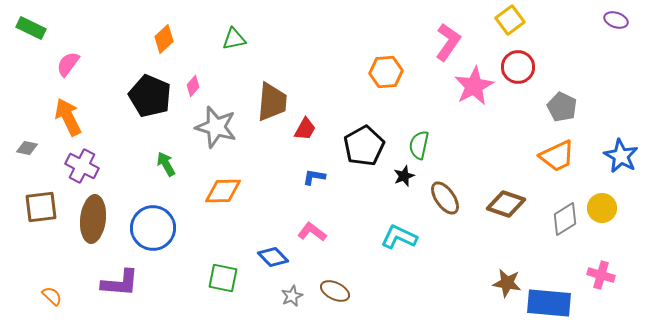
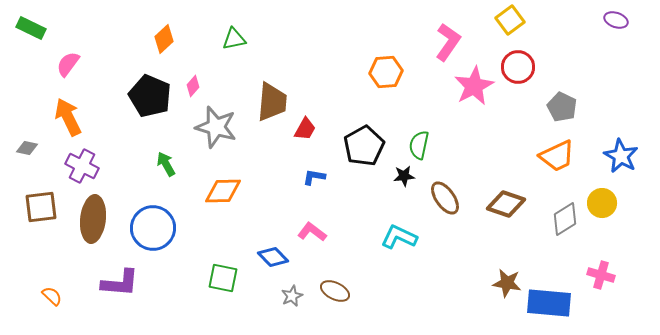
black star at (404, 176): rotated 15 degrees clockwise
yellow circle at (602, 208): moved 5 px up
